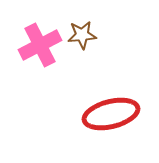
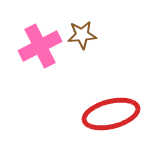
pink cross: moved 1 px down
